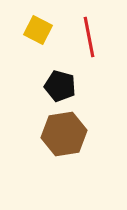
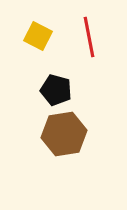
yellow square: moved 6 px down
black pentagon: moved 4 px left, 4 px down
